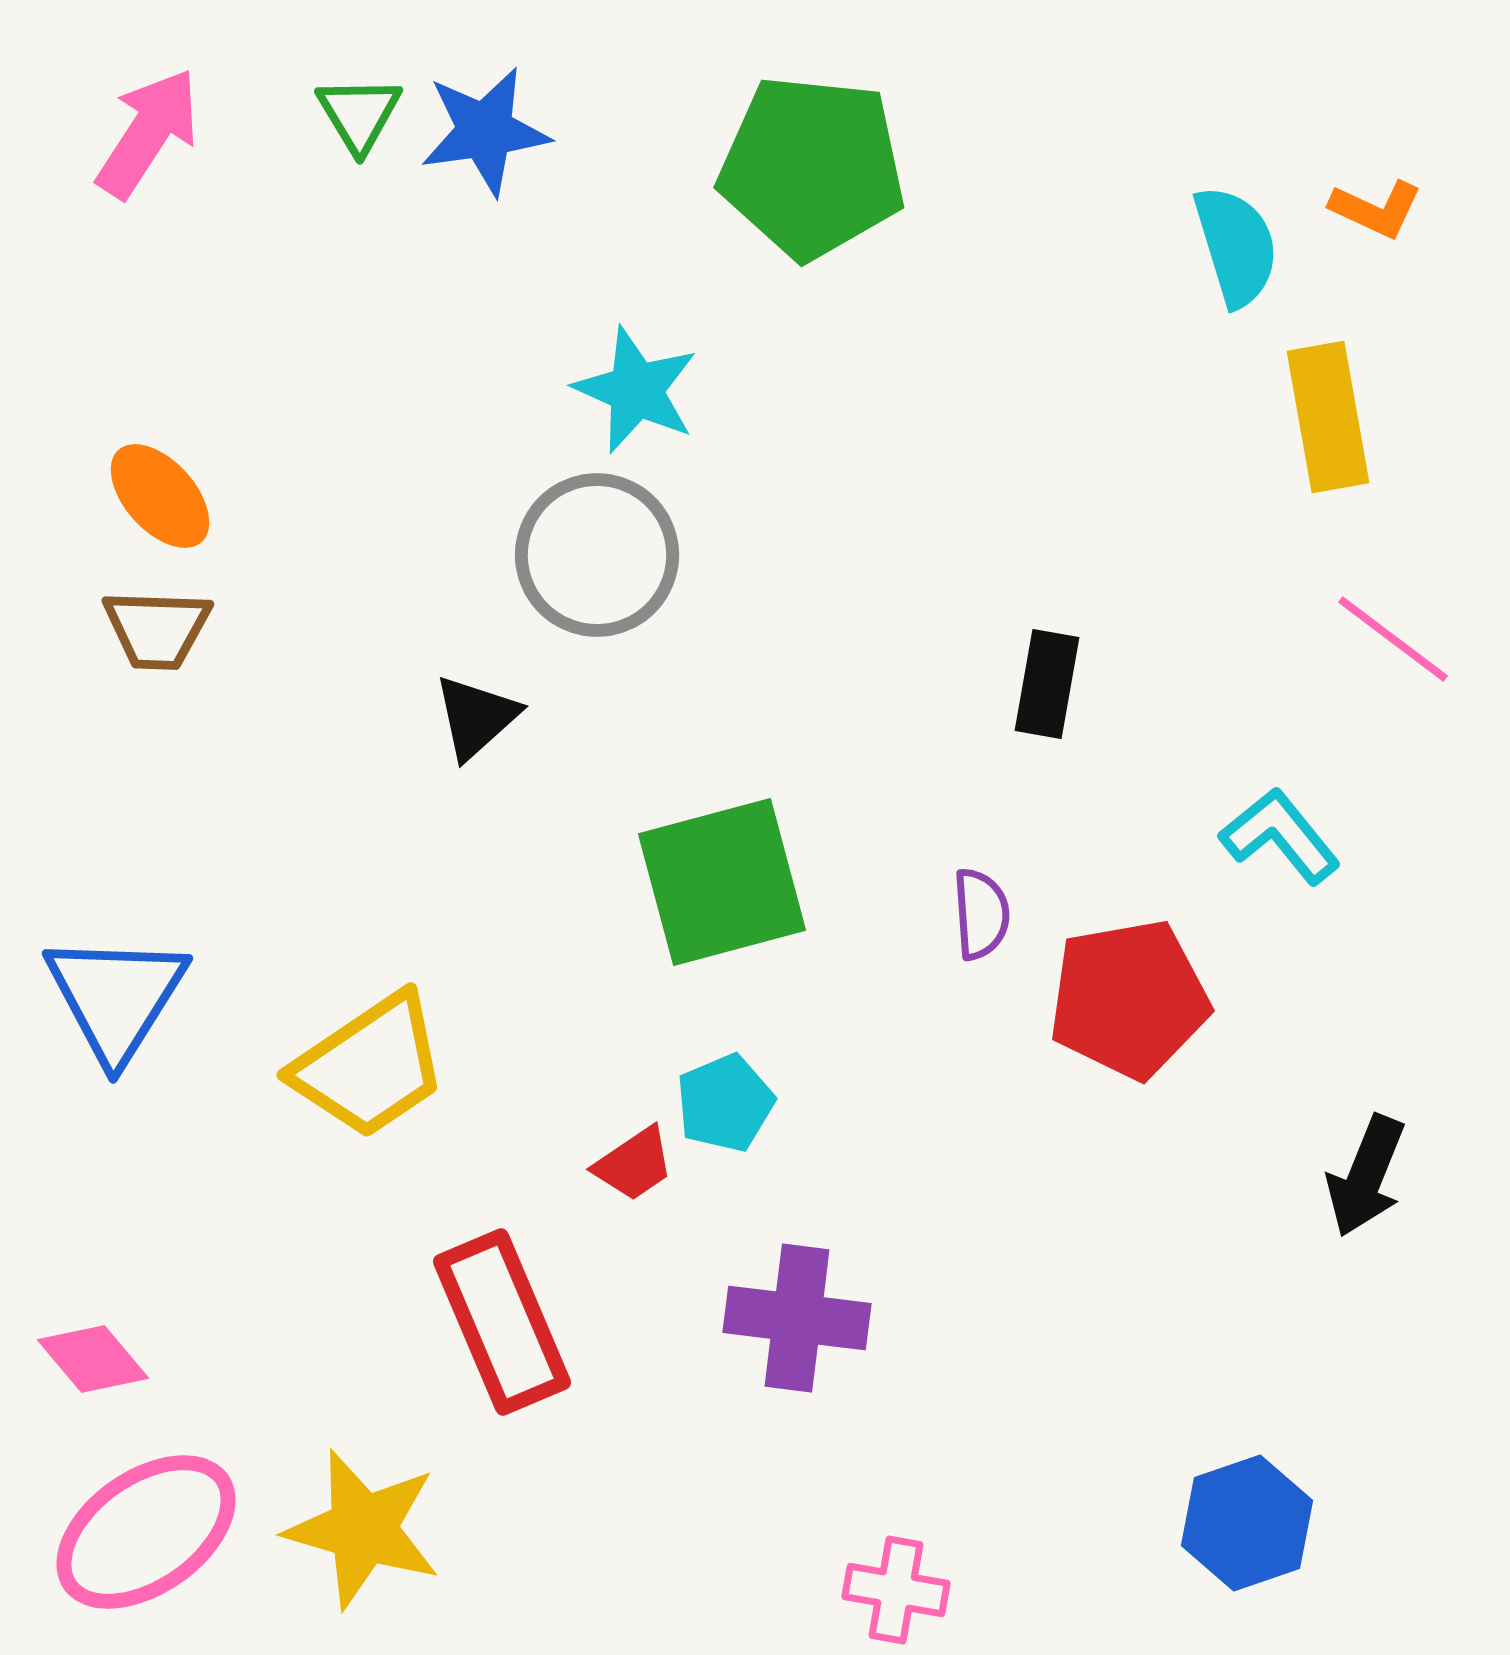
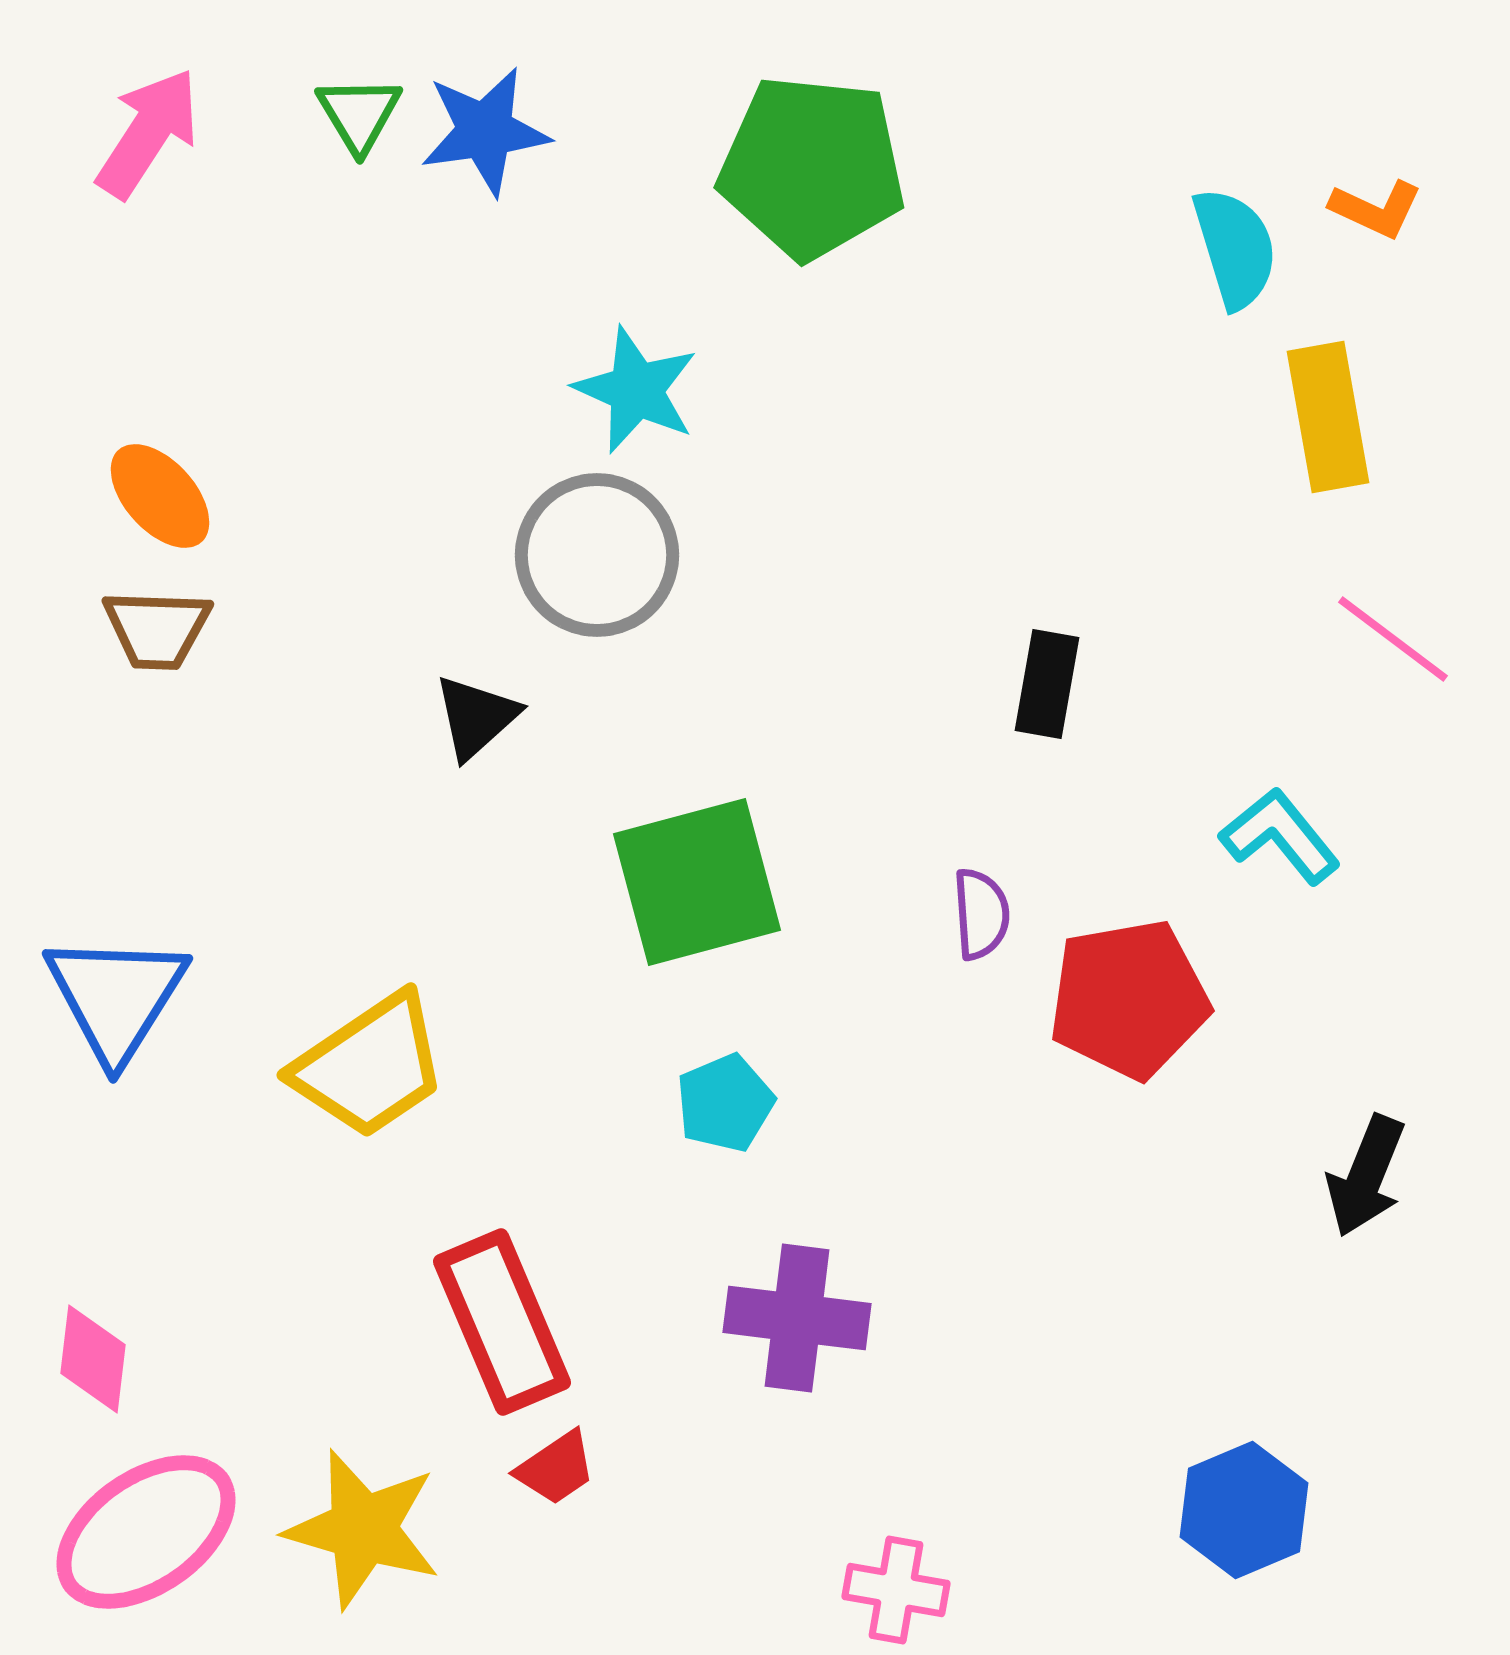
cyan semicircle: moved 1 px left, 2 px down
green square: moved 25 px left
red trapezoid: moved 78 px left, 304 px down
pink diamond: rotated 47 degrees clockwise
blue hexagon: moved 3 px left, 13 px up; rotated 4 degrees counterclockwise
